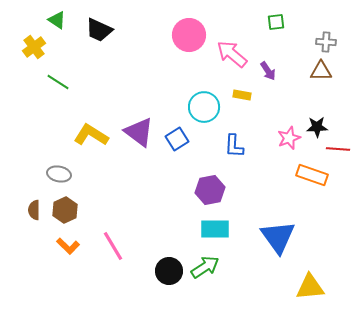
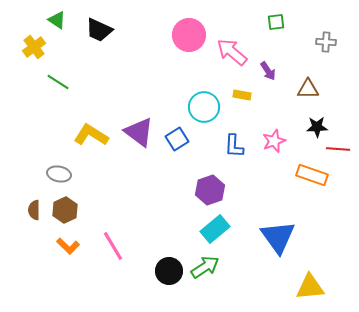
pink arrow: moved 2 px up
brown triangle: moved 13 px left, 18 px down
pink star: moved 15 px left, 3 px down
purple hexagon: rotated 8 degrees counterclockwise
cyan rectangle: rotated 40 degrees counterclockwise
